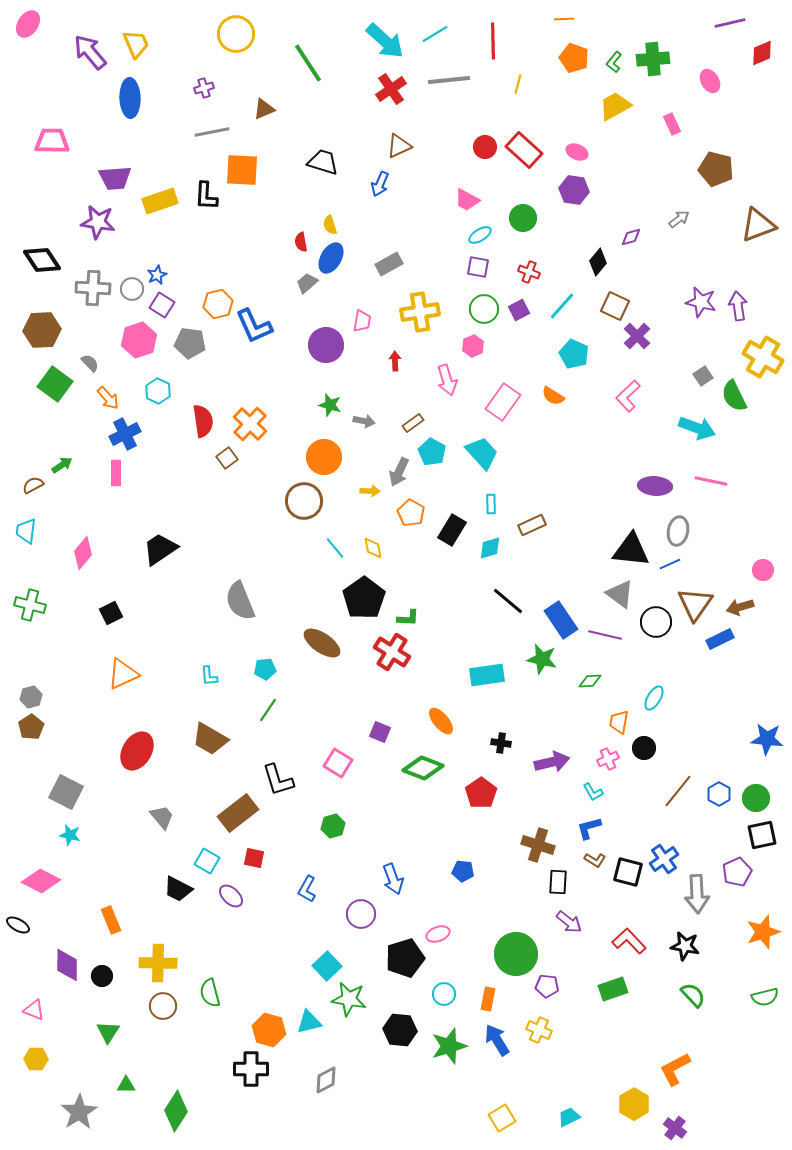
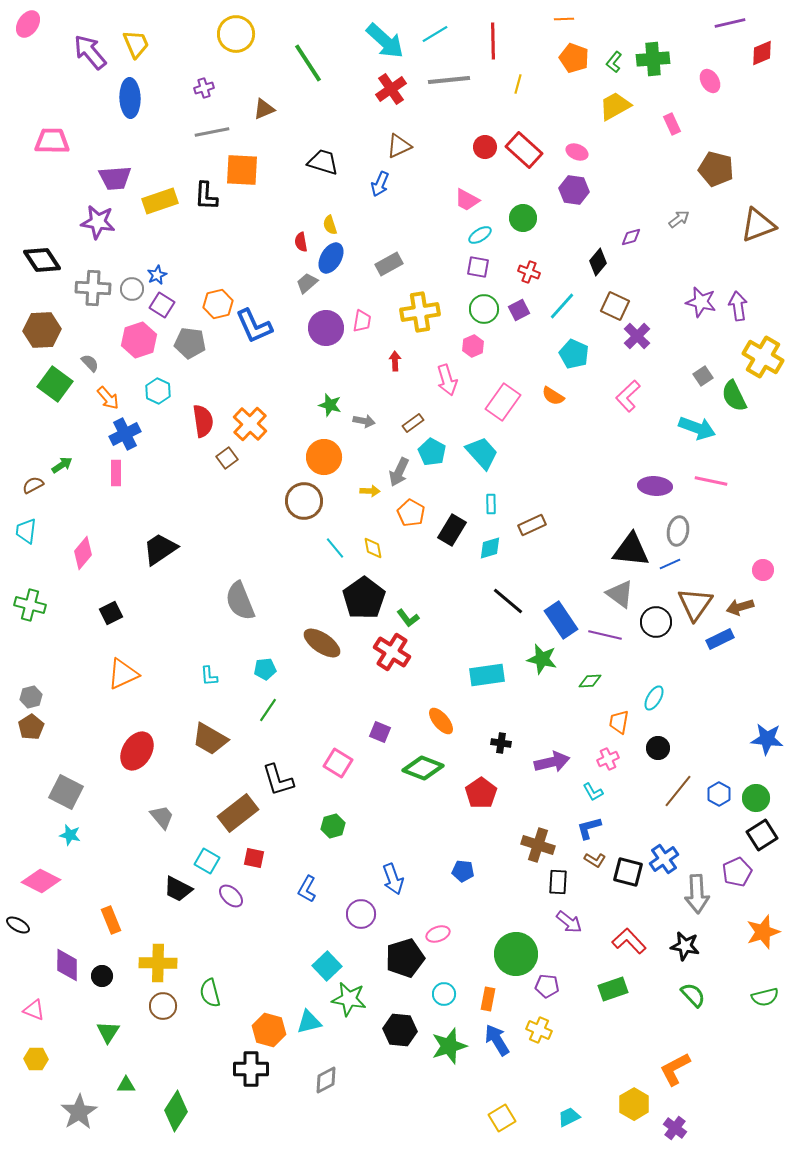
purple circle at (326, 345): moved 17 px up
green L-shape at (408, 618): rotated 50 degrees clockwise
black circle at (644, 748): moved 14 px right
black square at (762, 835): rotated 20 degrees counterclockwise
